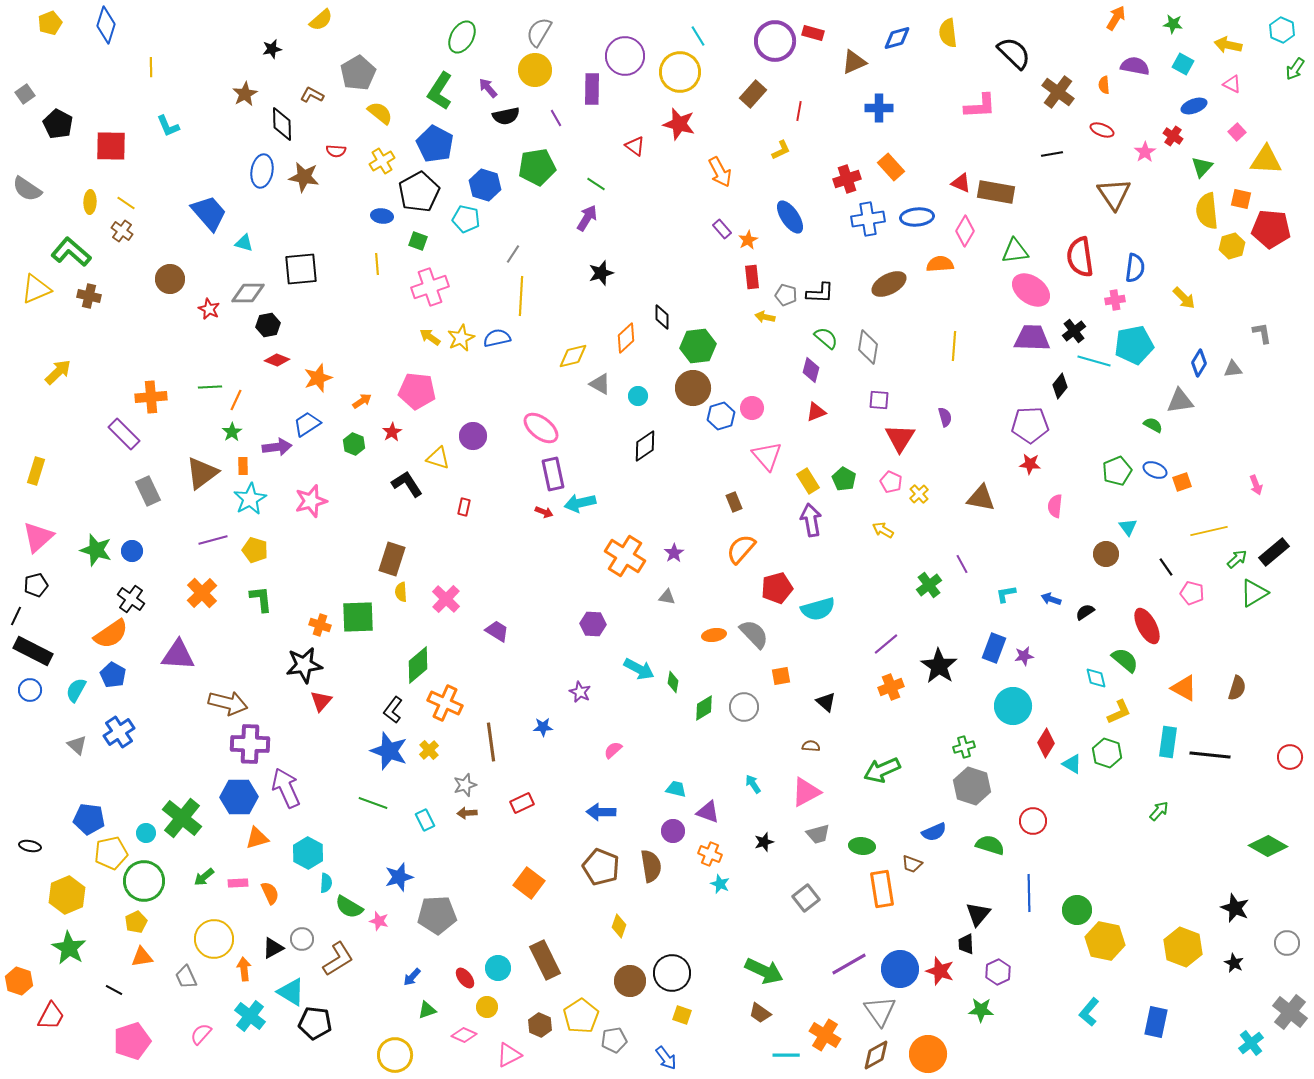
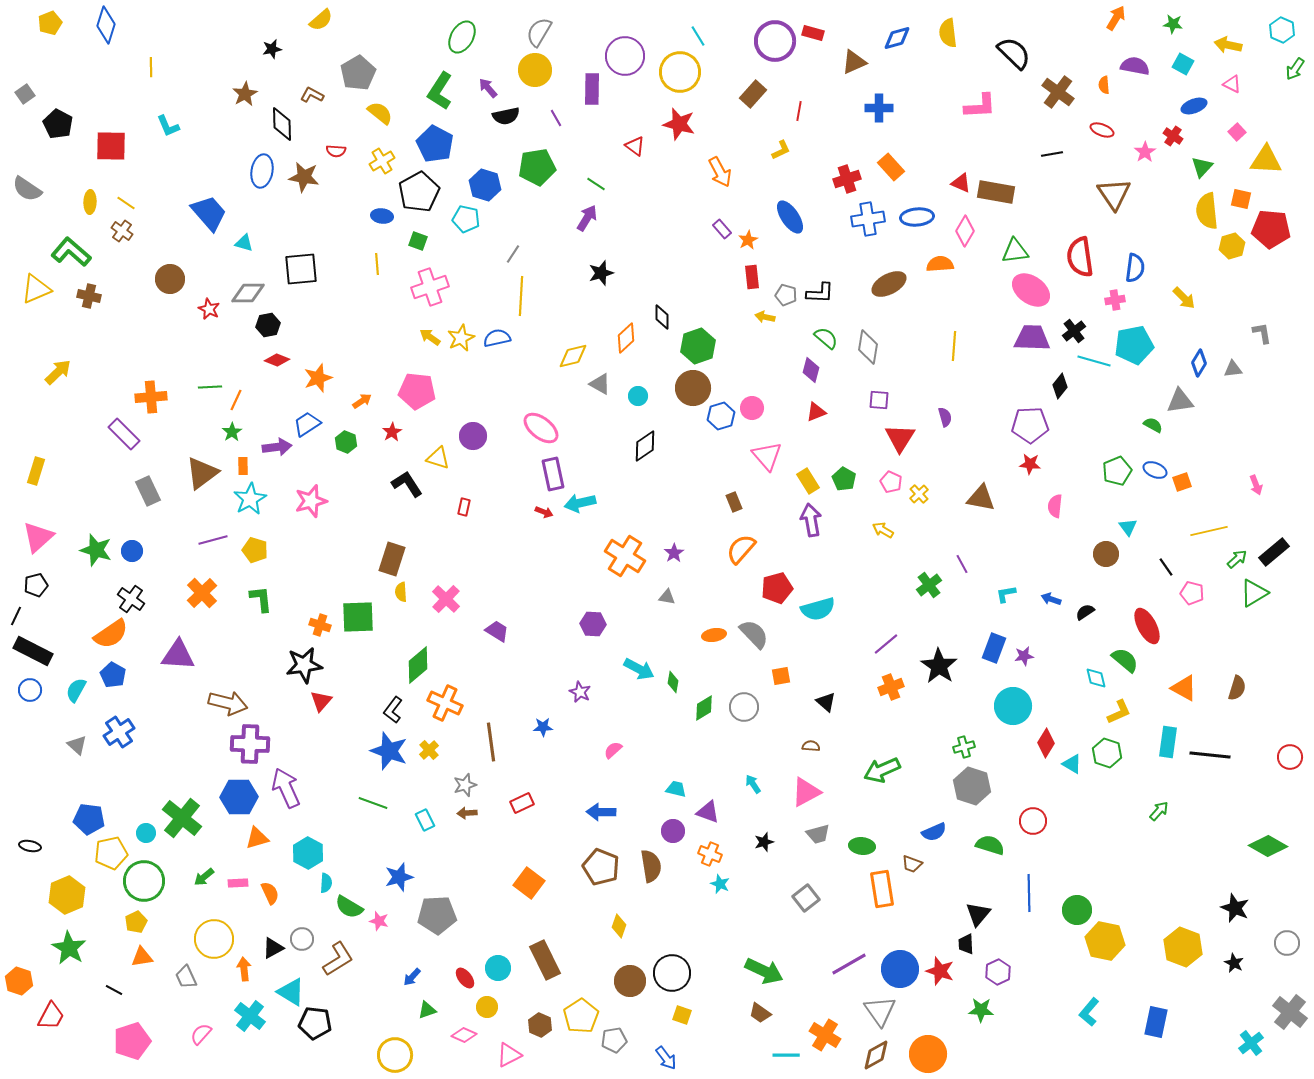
green hexagon at (698, 346): rotated 12 degrees counterclockwise
green hexagon at (354, 444): moved 8 px left, 2 px up
